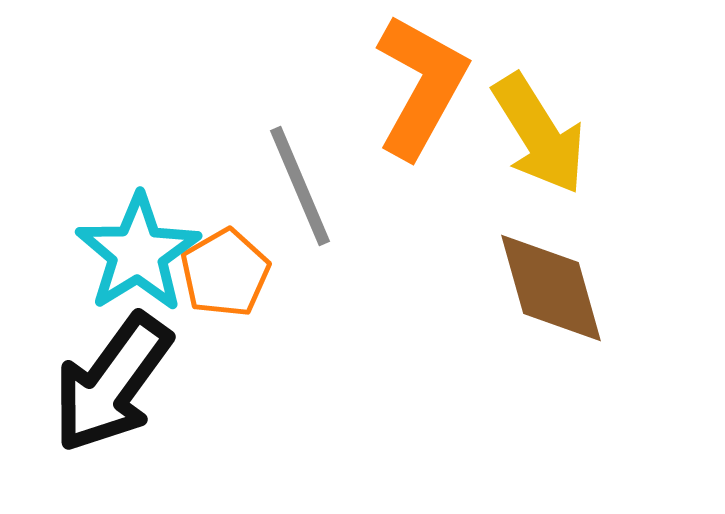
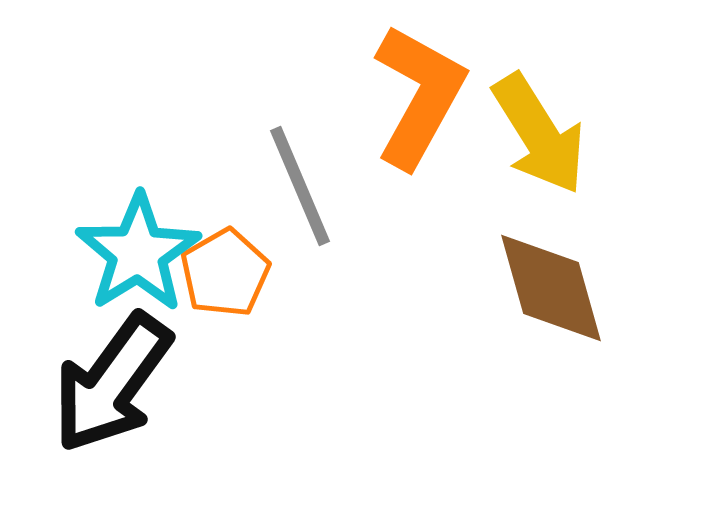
orange L-shape: moved 2 px left, 10 px down
